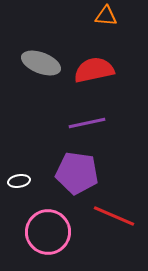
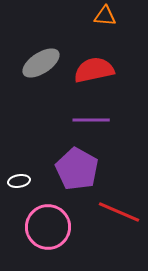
orange triangle: moved 1 px left
gray ellipse: rotated 54 degrees counterclockwise
purple line: moved 4 px right, 3 px up; rotated 12 degrees clockwise
purple pentagon: moved 4 px up; rotated 21 degrees clockwise
red line: moved 5 px right, 4 px up
pink circle: moved 5 px up
